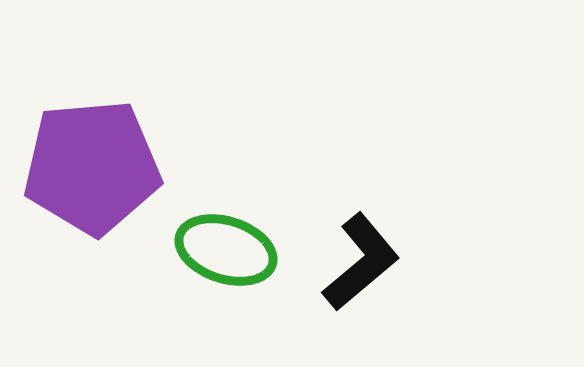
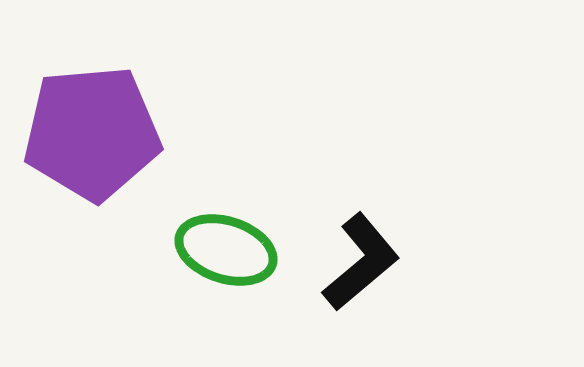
purple pentagon: moved 34 px up
